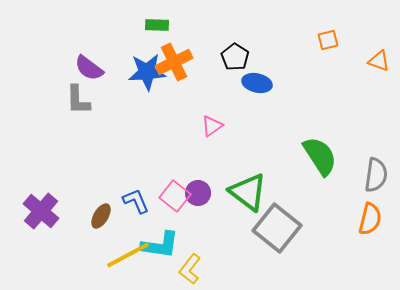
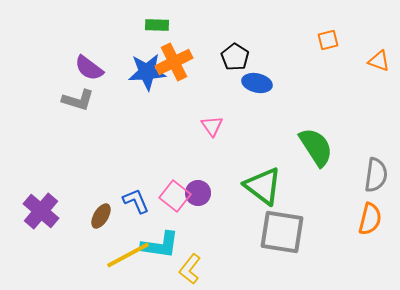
gray L-shape: rotated 72 degrees counterclockwise
pink triangle: rotated 30 degrees counterclockwise
green semicircle: moved 4 px left, 9 px up
green triangle: moved 15 px right, 6 px up
gray square: moved 5 px right, 4 px down; rotated 30 degrees counterclockwise
